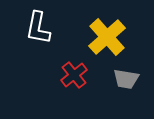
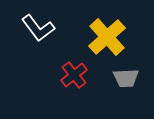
white L-shape: rotated 48 degrees counterclockwise
gray trapezoid: moved 1 px up; rotated 12 degrees counterclockwise
